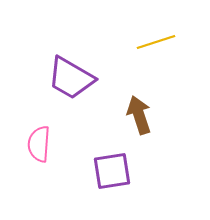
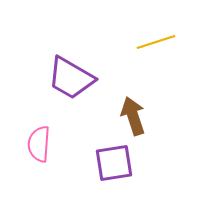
brown arrow: moved 6 px left, 1 px down
purple square: moved 2 px right, 8 px up
